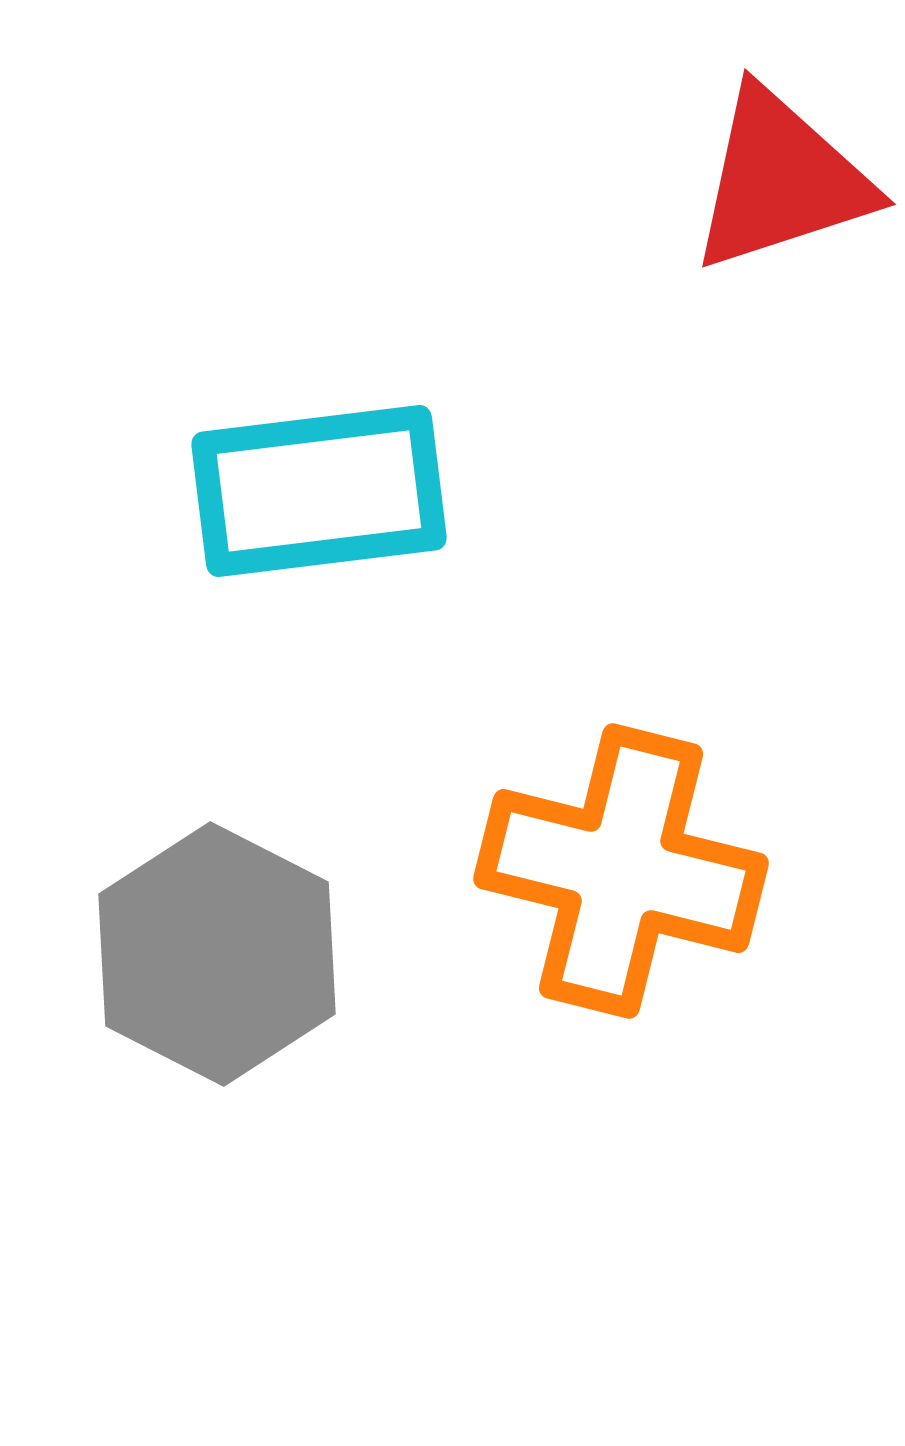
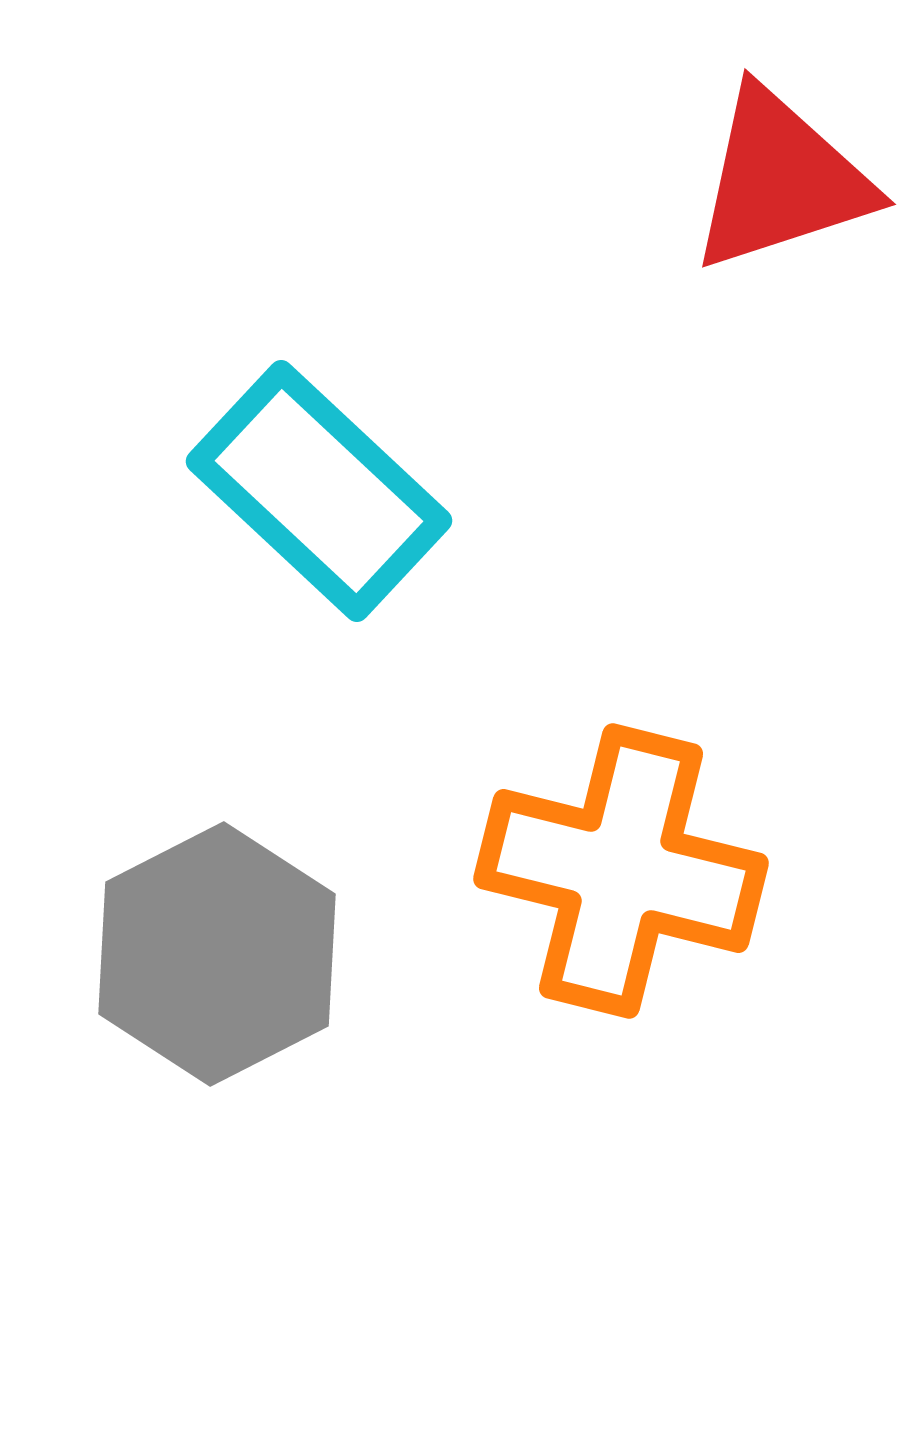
cyan rectangle: rotated 50 degrees clockwise
gray hexagon: rotated 6 degrees clockwise
